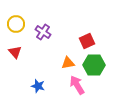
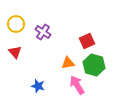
green hexagon: rotated 15 degrees clockwise
